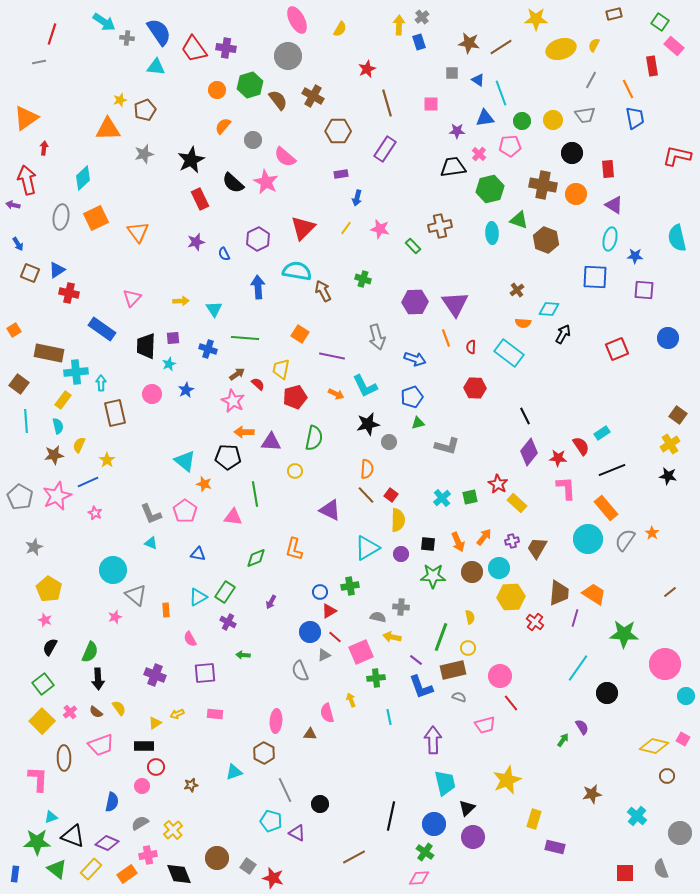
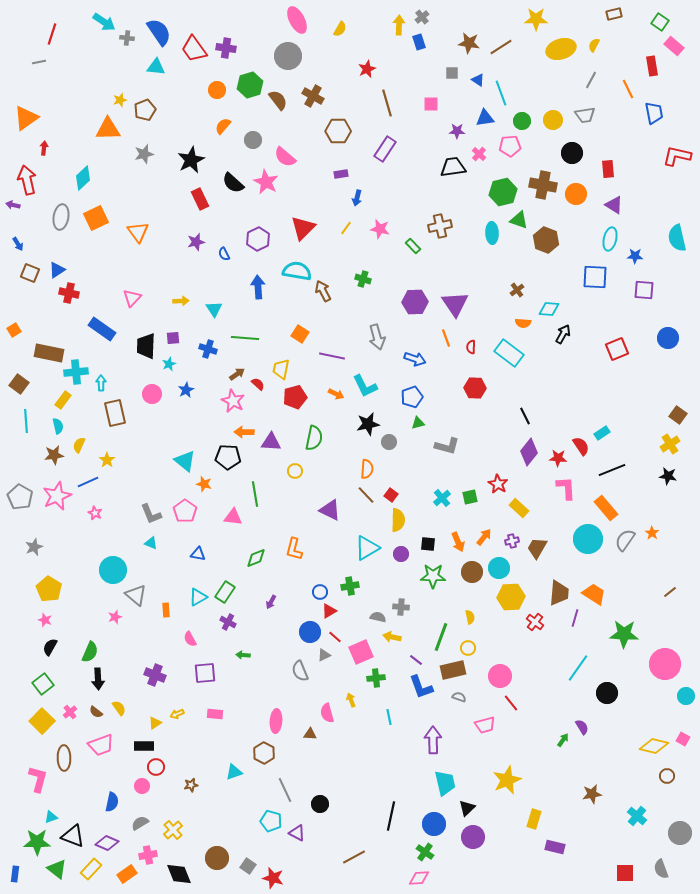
blue trapezoid at (635, 118): moved 19 px right, 5 px up
green hexagon at (490, 189): moved 13 px right, 3 px down
yellow rectangle at (517, 503): moved 2 px right, 5 px down
pink L-shape at (38, 779): rotated 12 degrees clockwise
